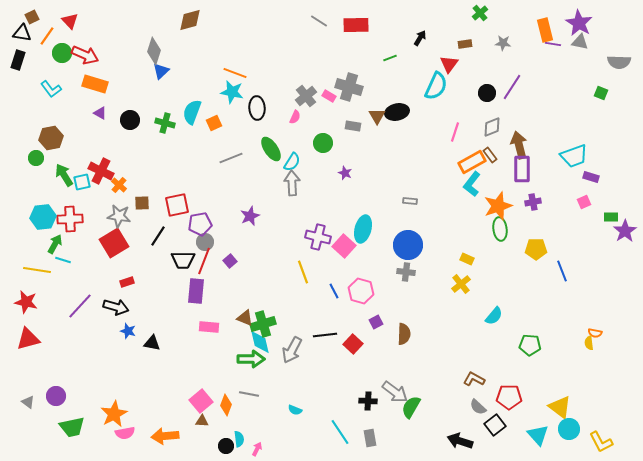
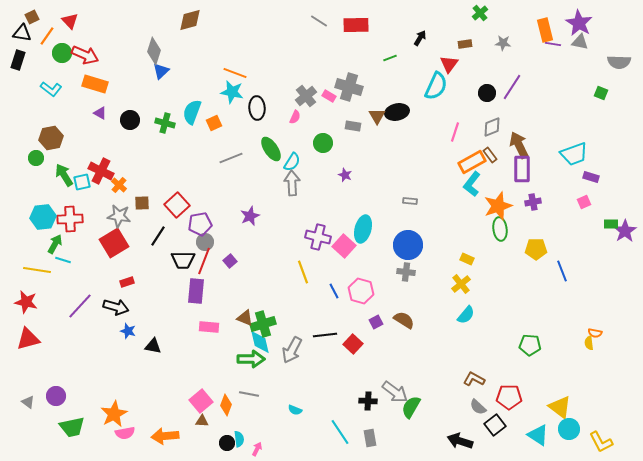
cyan L-shape at (51, 89): rotated 15 degrees counterclockwise
brown arrow at (519, 145): rotated 12 degrees counterclockwise
cyan trapezoid at (574, 156): moved 2 px up
purple star at (345, 173): moved 2 px down
red square at (177, 205): rotated 30 degrees counterclockwise
green rectangle at (611, 217): moved 7 px down
cyan semicircle at (494, 316): moved 28 px left, 1 px up
brown semicircle at (404, 334): moved 14 px up; rotated 60 degrees counterclockwise
black triangle at (152, 343): moved 1 px right, 3 px down
cyan triangle at (538, 435): rotated 15 degrees counterclockwise
black circle at (226, 446): moved 1 px right, 3 px up
